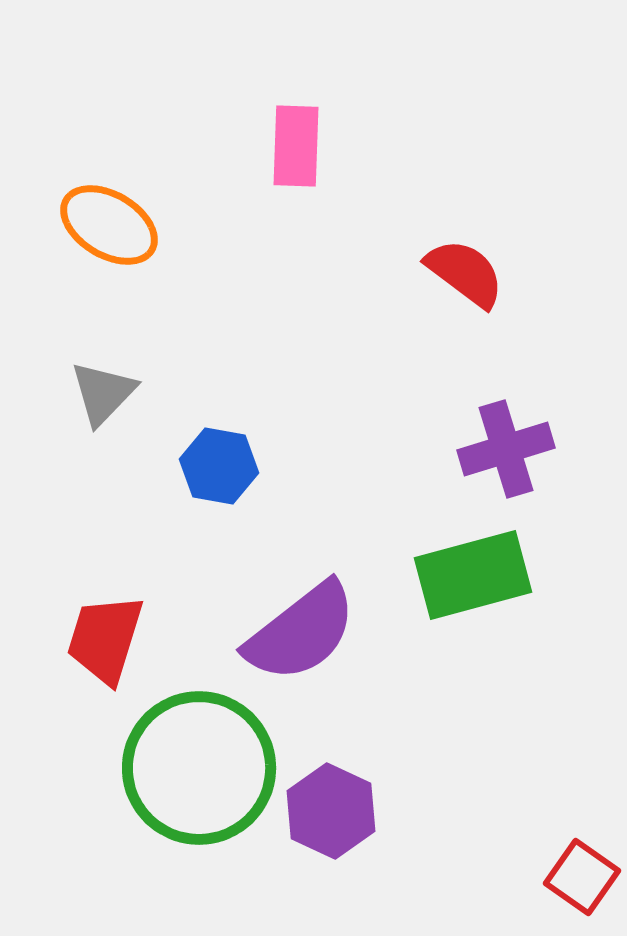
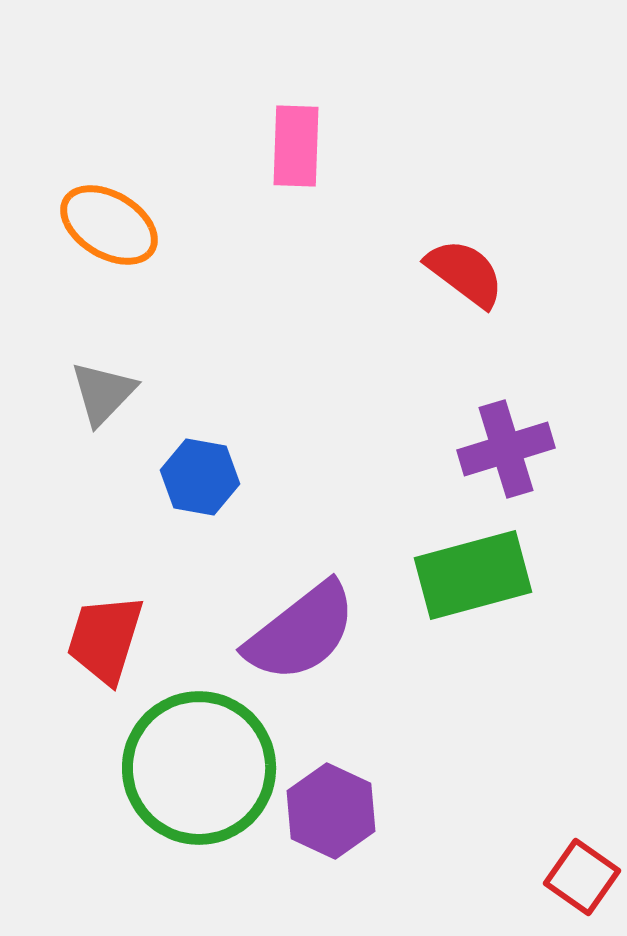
blue hexagon: moved 19 px left, 11 px down
